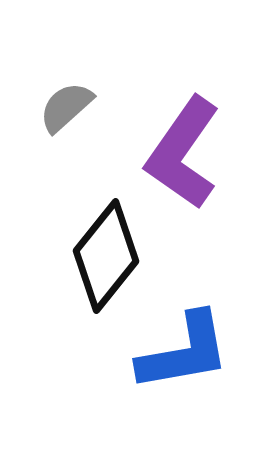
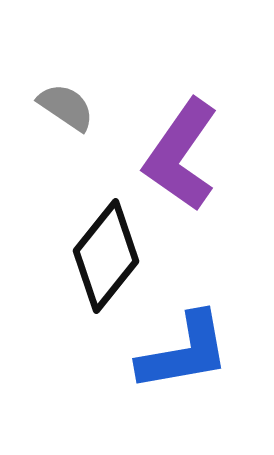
gray semicircle: rotated 76 degrees clockwise
purple L-shape: moved 2 px left, 2 px down
